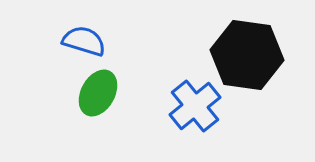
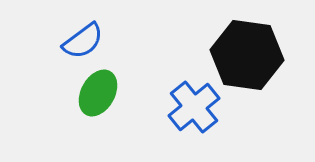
blue semicircle: moved 1 px left; rotated 126 degrees clockwise
blue cross: moved 1 px left, 1 px down
